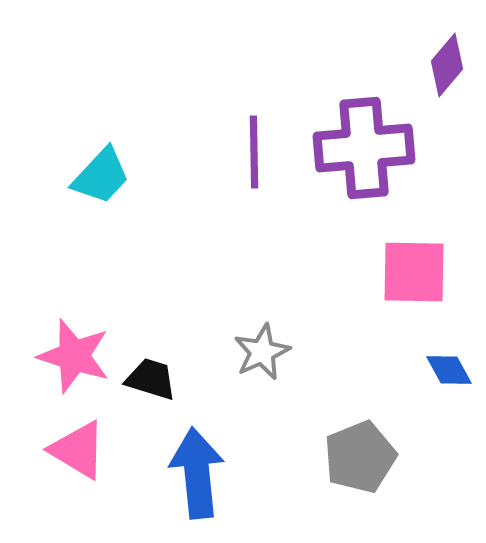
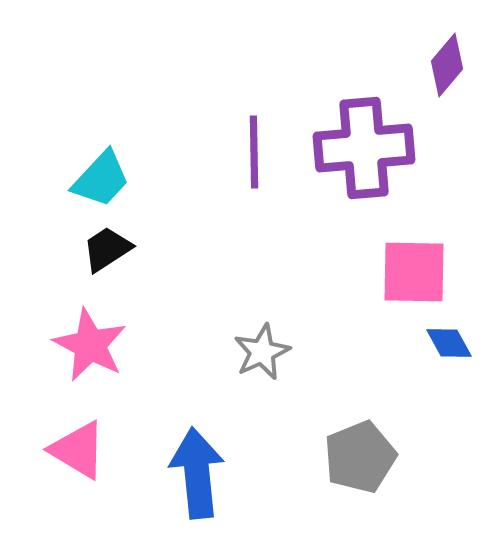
cyan trapezoid: moved 3 px down
pink star: moved 16 px right, 11 px up; rotated 10 degrees clockwise
blue diamond: moved 27 px up
black trapezoid: moved 44 px left, 130 px up; rotated 50 degrees counterclockwise
